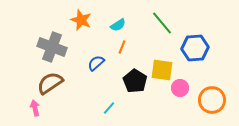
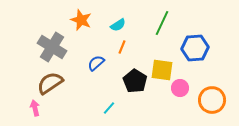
green line: rotated 65 degrees clockwise
gray cross: rotated 12 degrees clockwise
